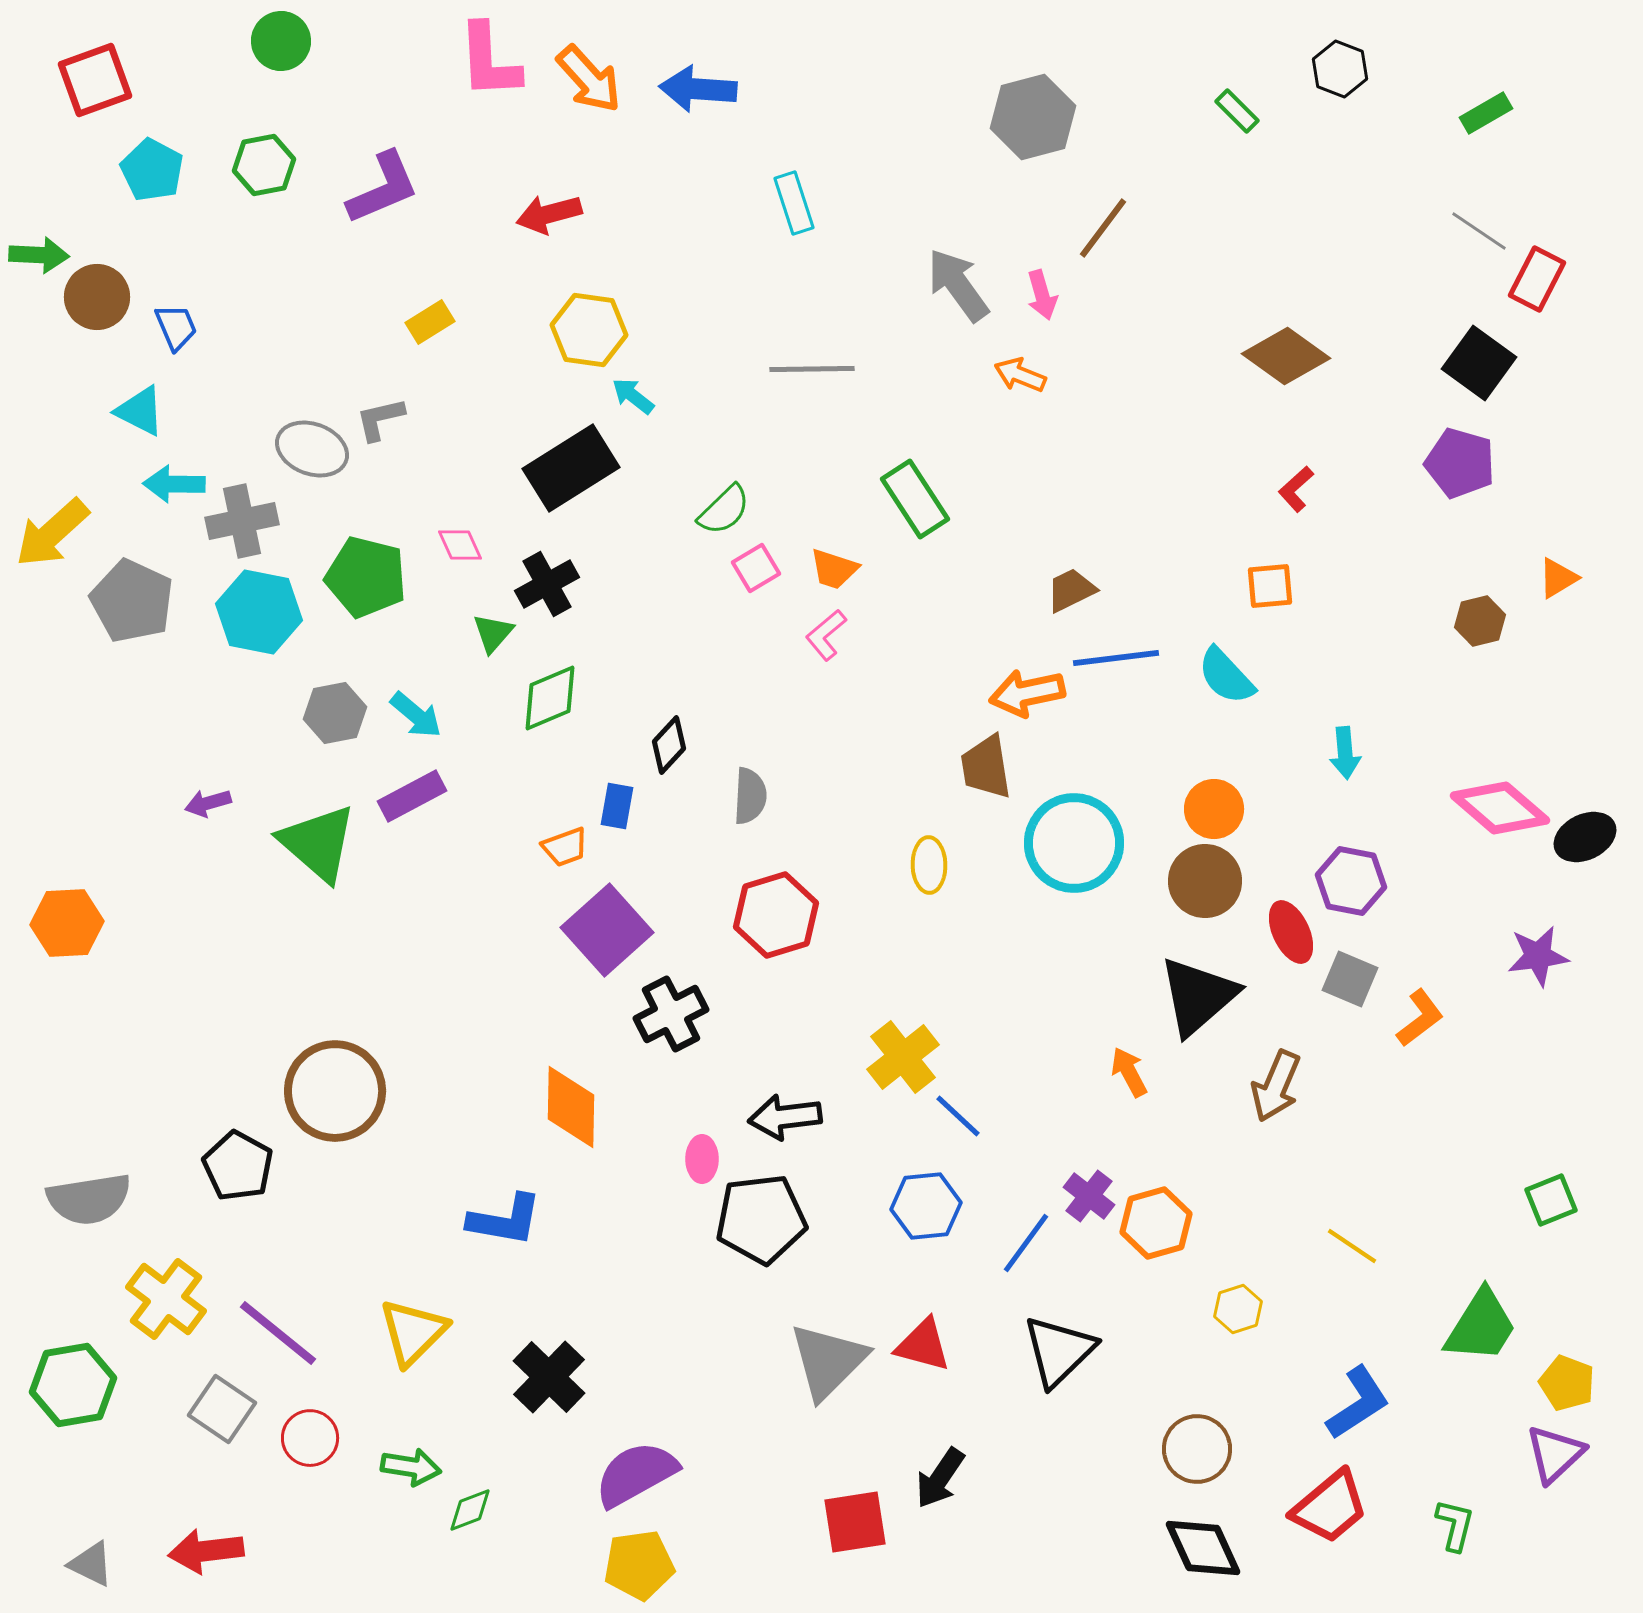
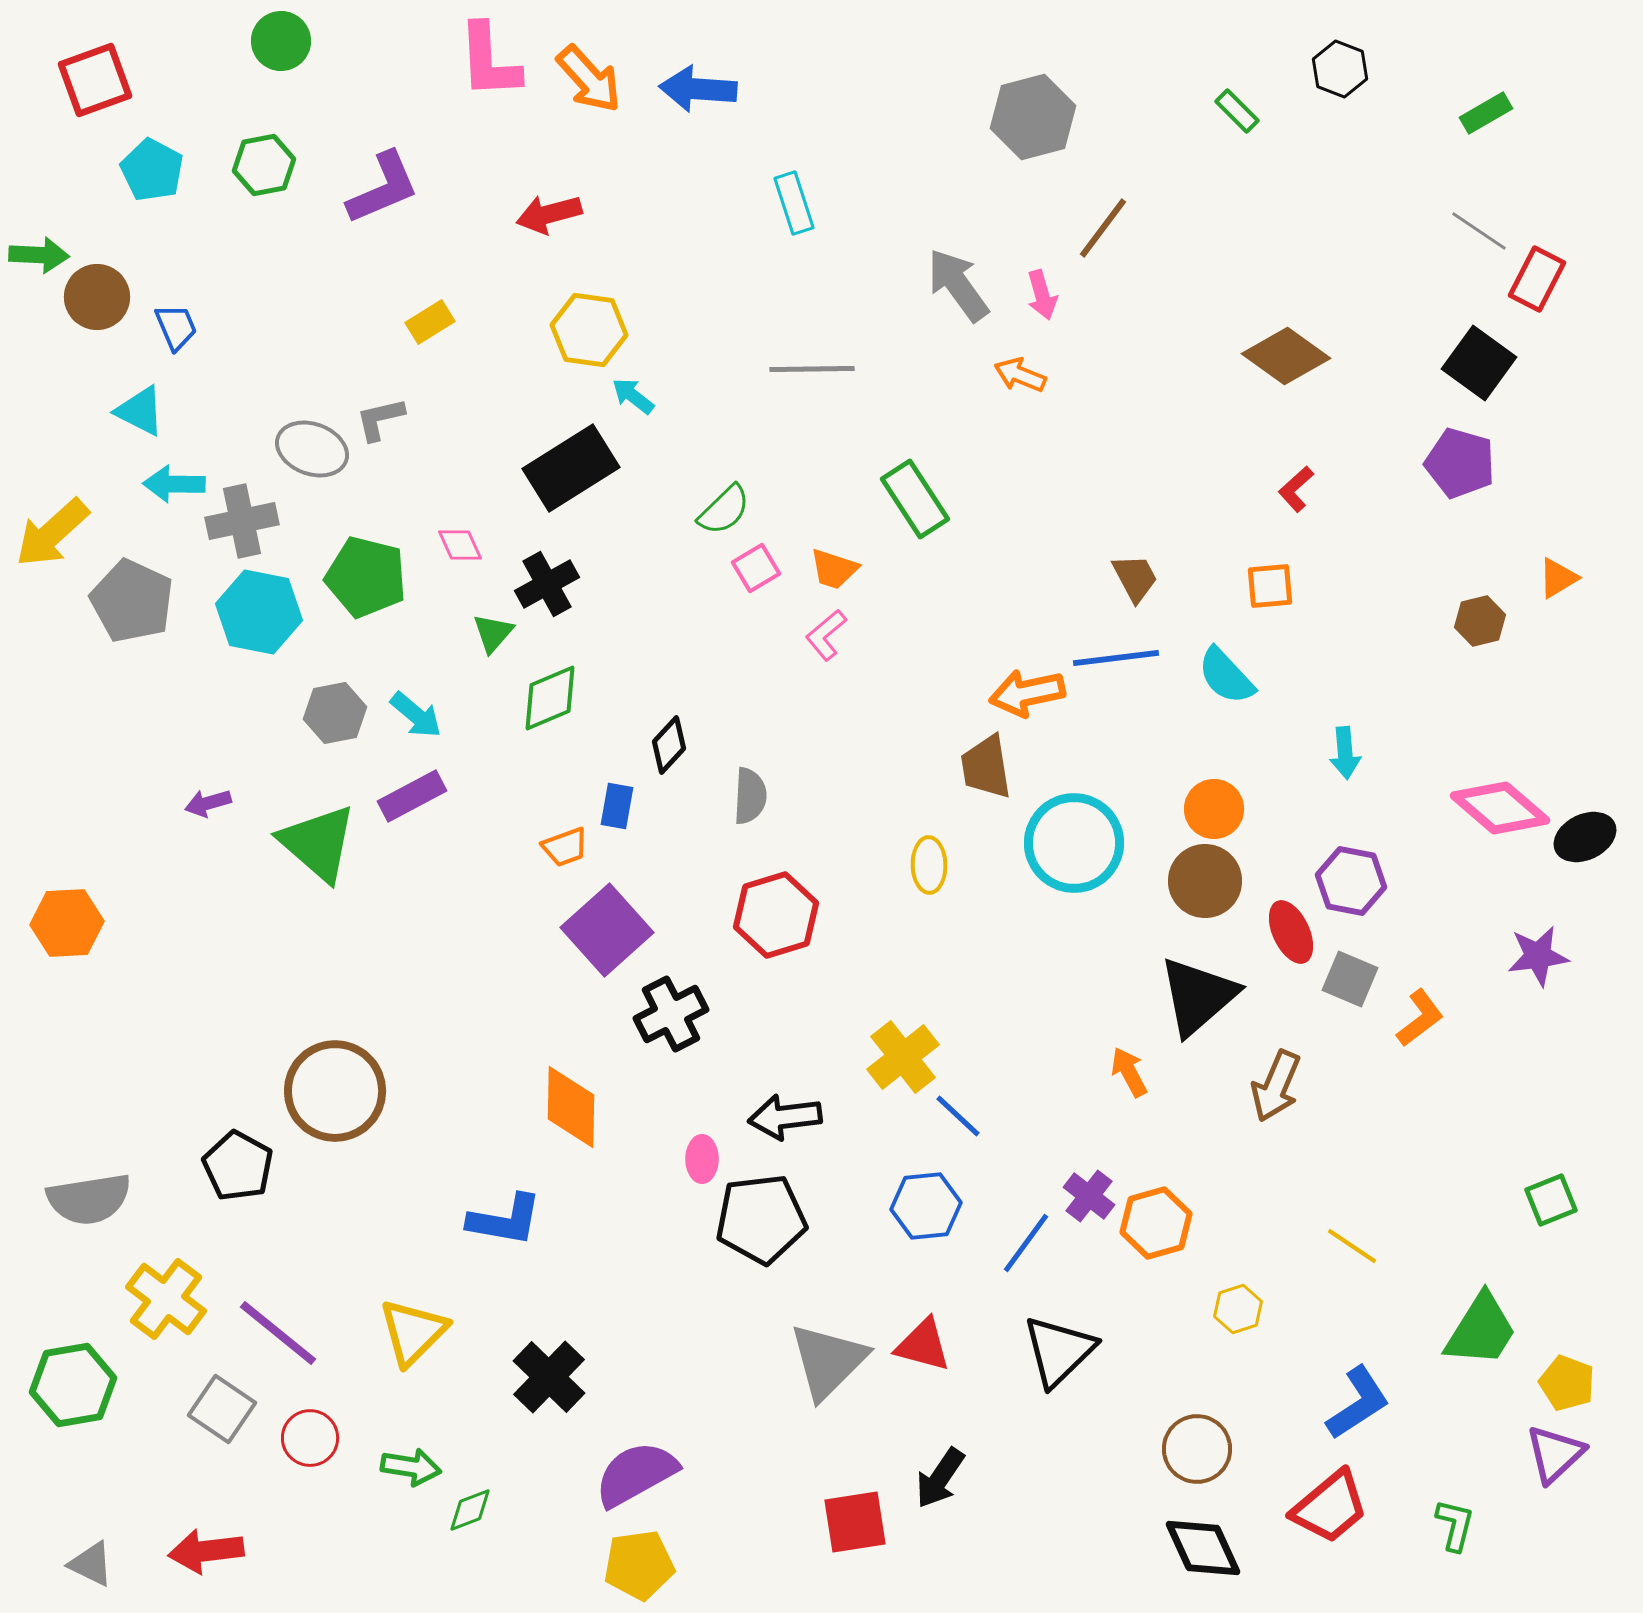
brown trapezoid at (1071, 590): moved 64 px right, 12 px up; rotated 88 degrees clockwise
green trapezoid at (1481, 1326): moved 4 px down
